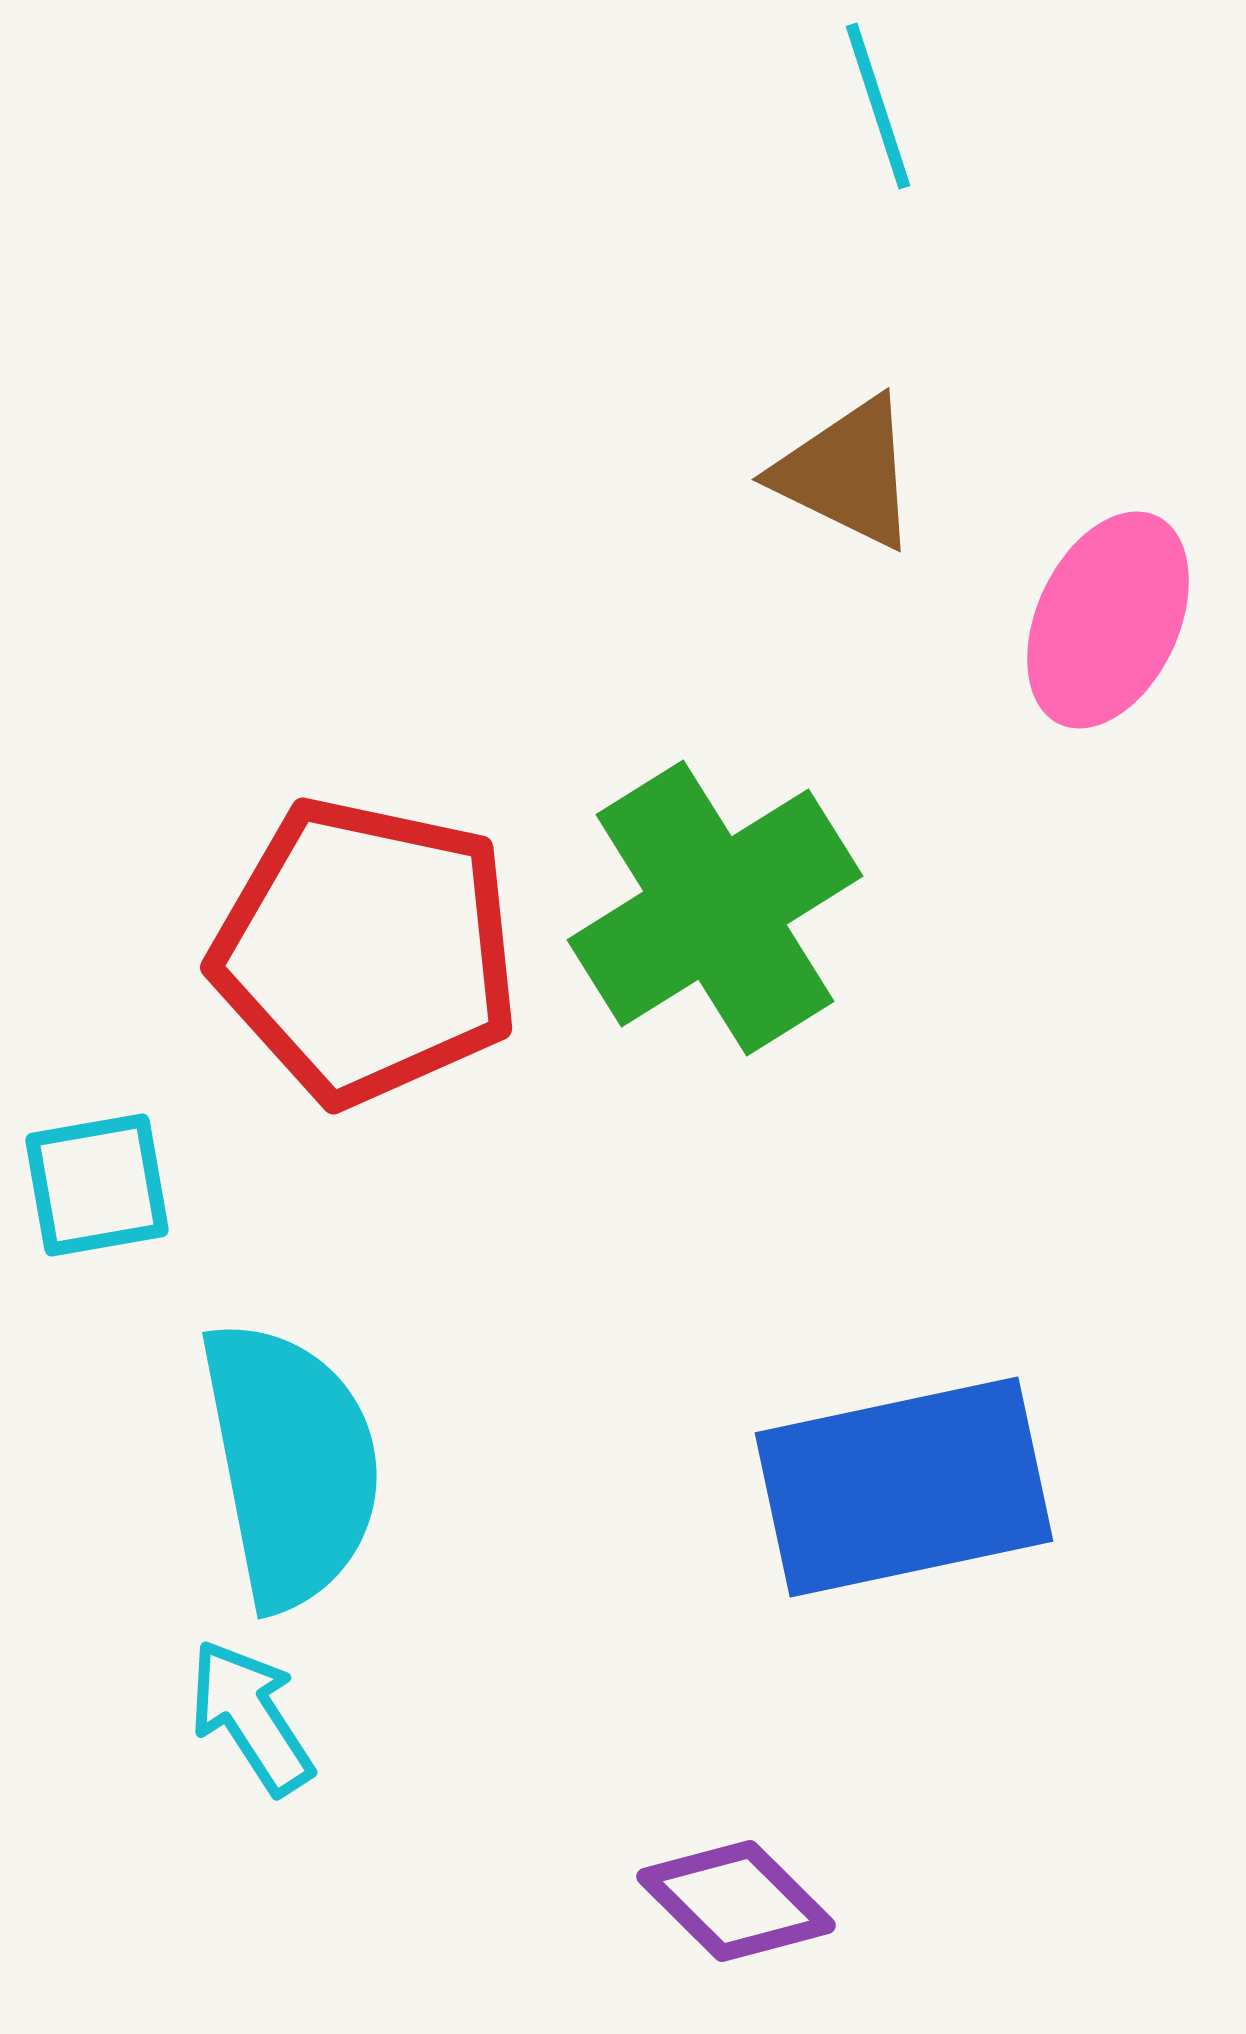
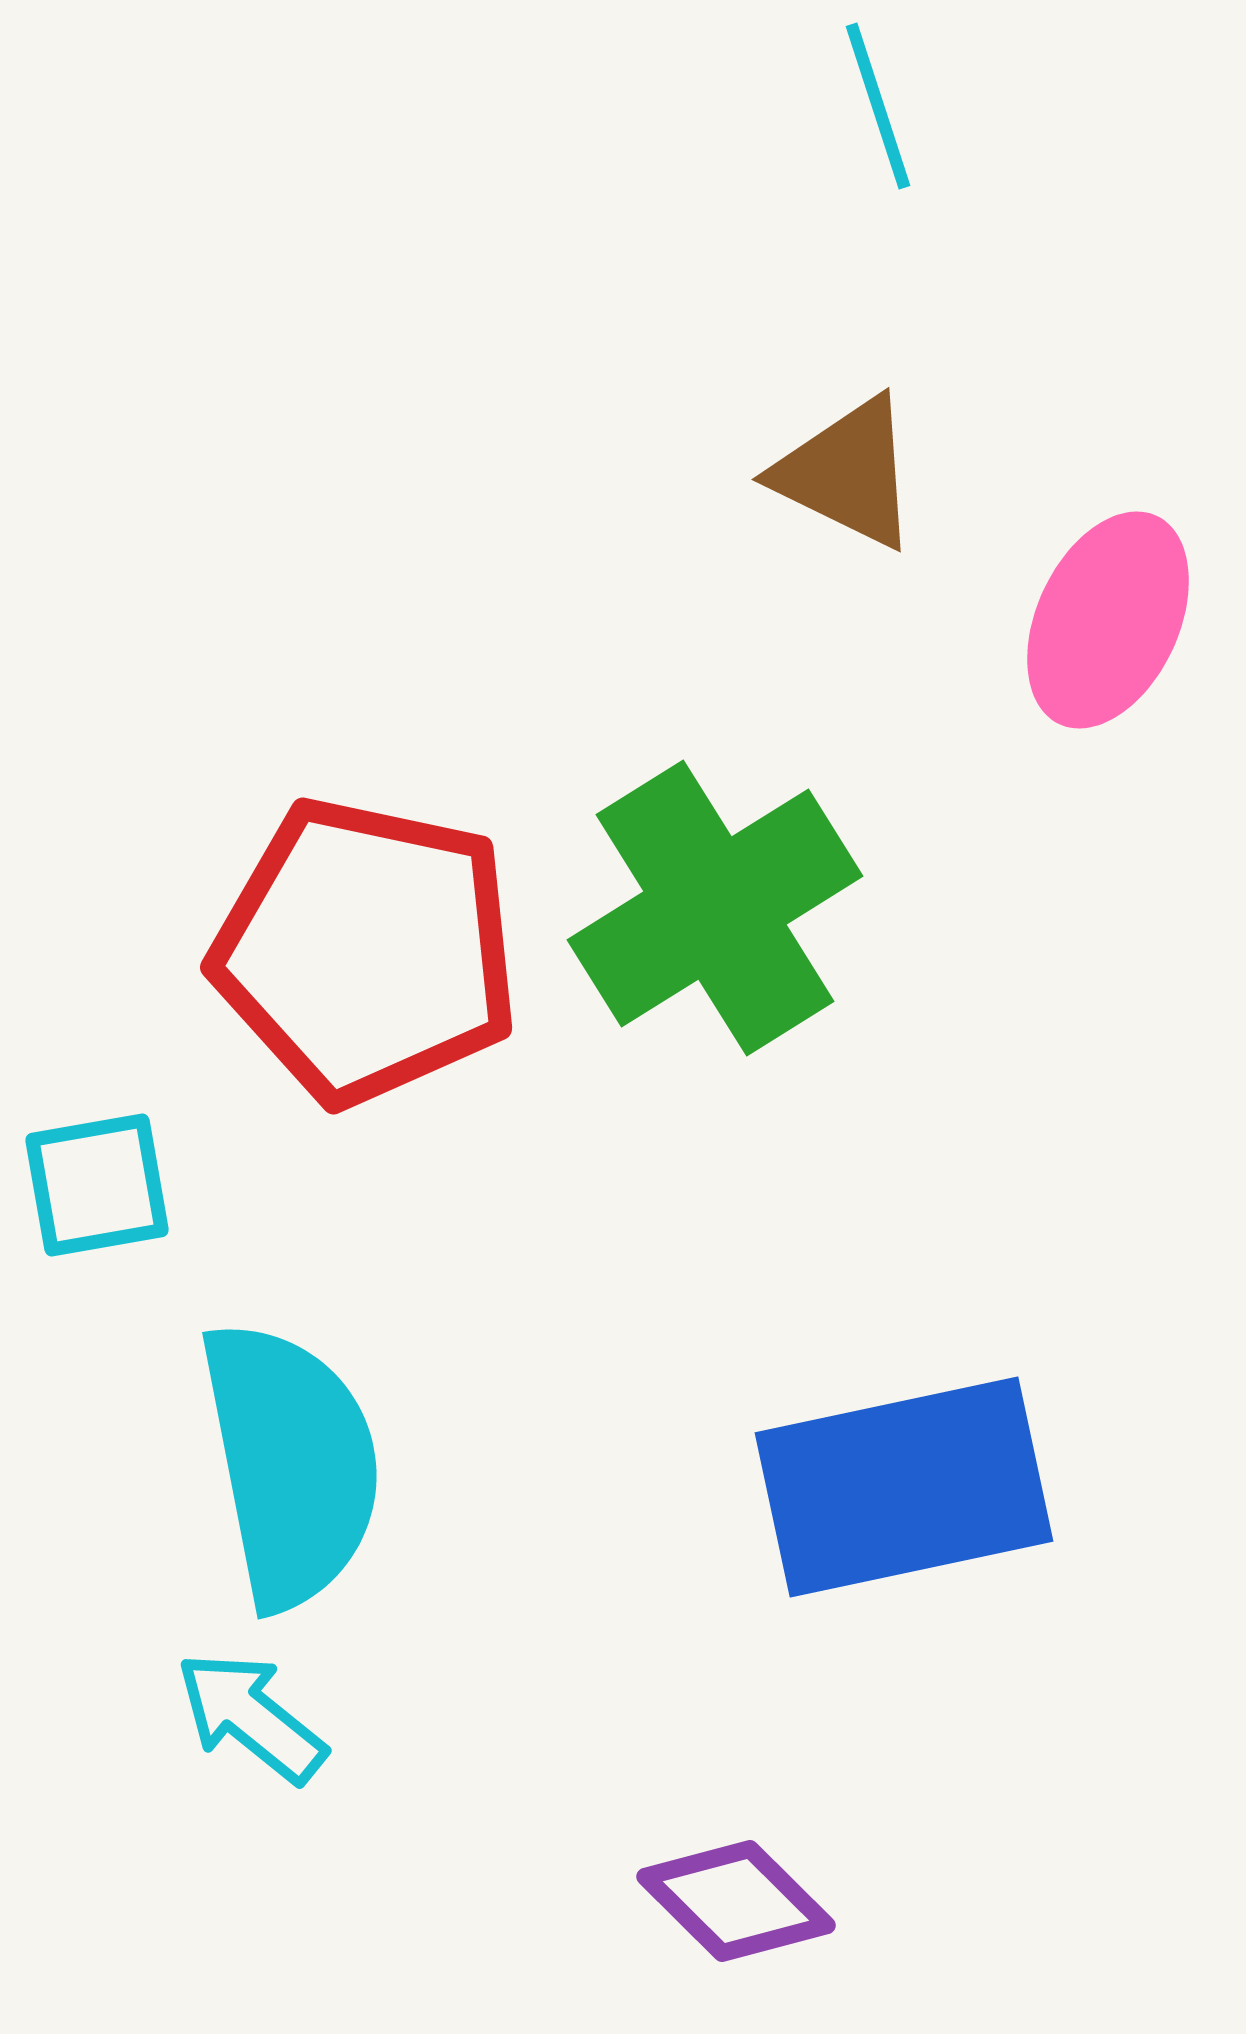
cyan arrow: rotated 18 degrees counterclockwise
